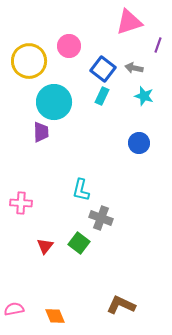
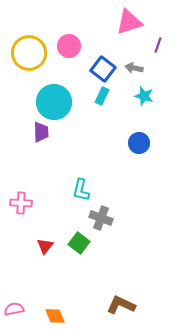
yellow circle: moved 8 px up
